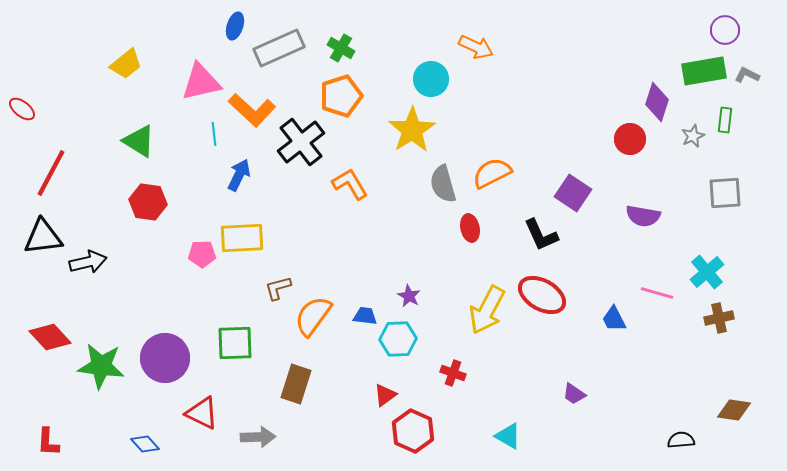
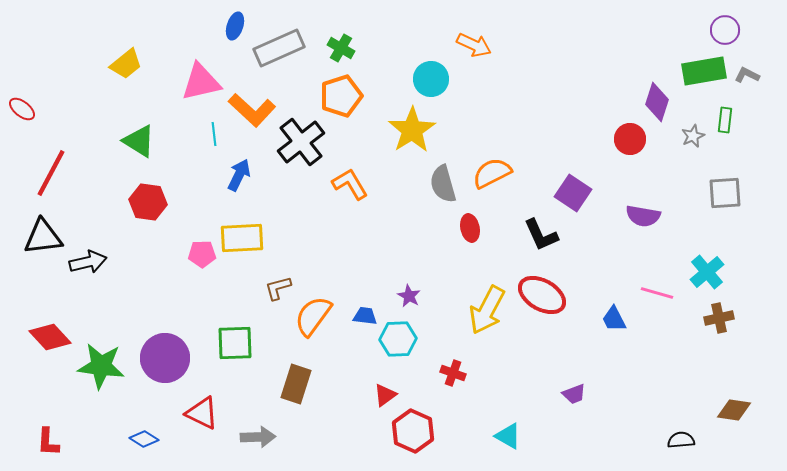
orange arrow at (476, 47): moved 2 px left, 2 px up
purple trapezoid at (574, 394): rotated 55 degrees counterclockwise
blue diamond at (145, 444): moved 1 px left, 5 px up; rotated 16 degrees counterclockwise
